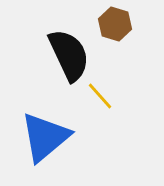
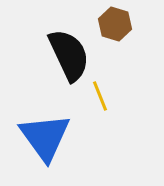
yellow line: rotated 20 degrees clockwise
blue triangle: rotated 26 degrees counterclockwise
